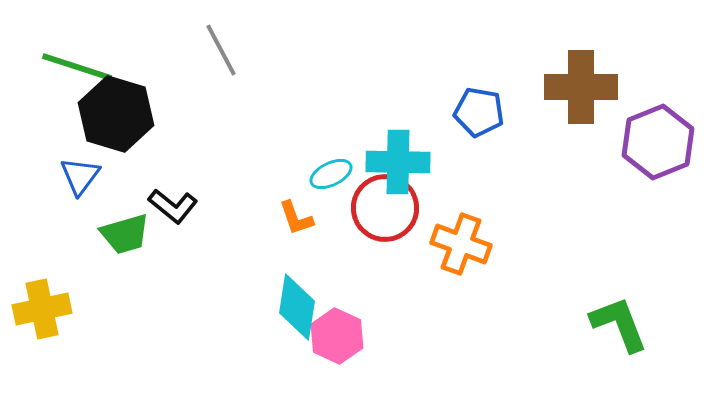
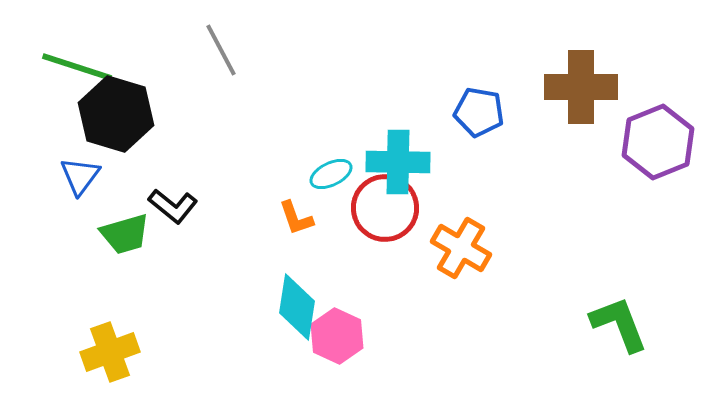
orange cross: moved 4 px down; rotated 10 degrees clockwise
yellow cross: moved 68 px right, 43 px down; rotated 8 degrees counterclockwise
